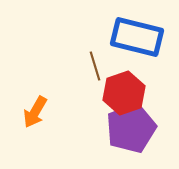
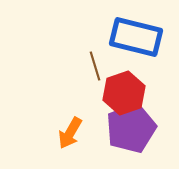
blue rectangle: moved 1 px left
orange arrow: moved 35 px right, 21 px down
